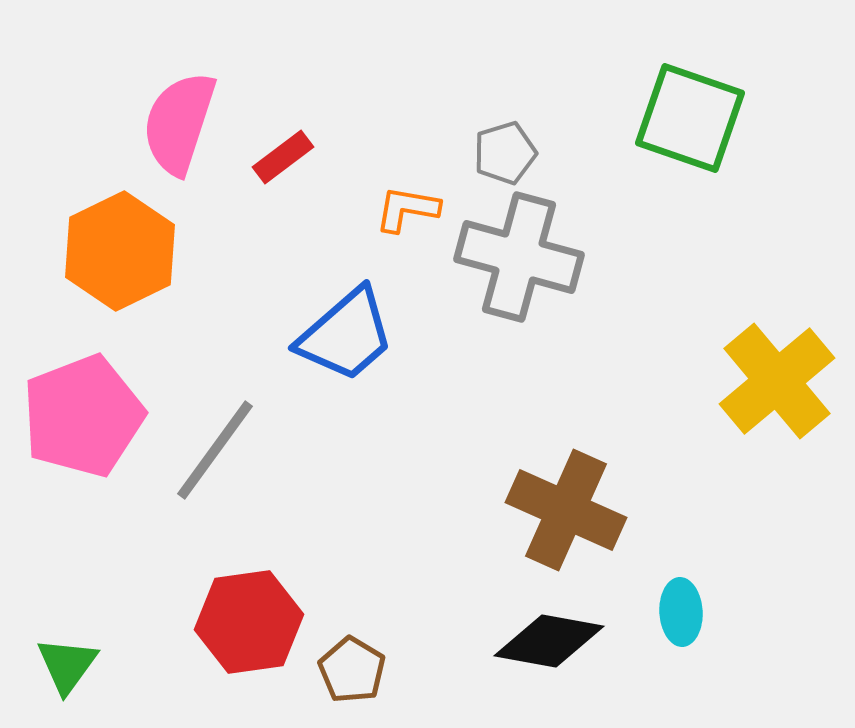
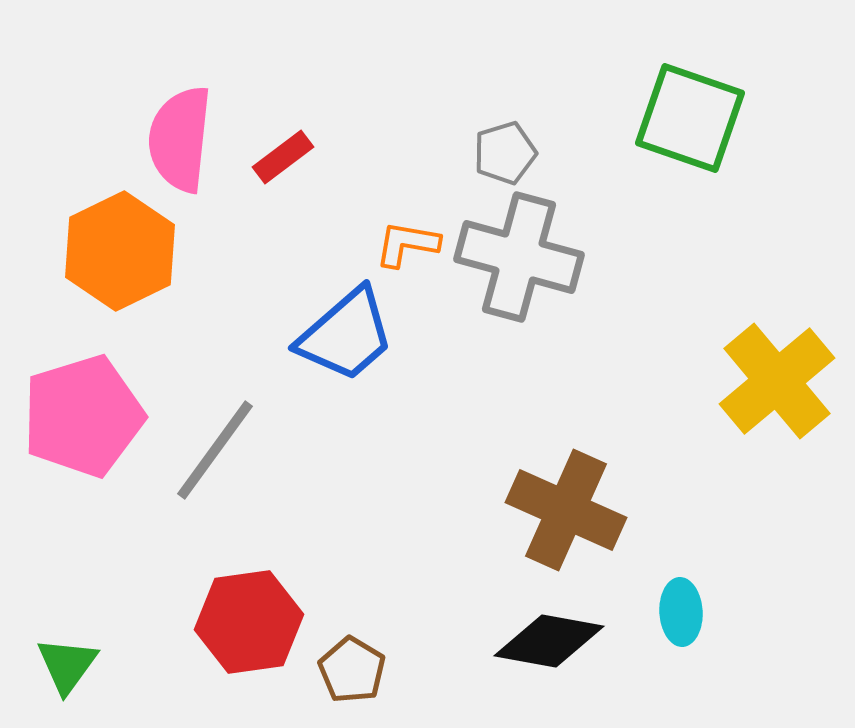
pink semicircle: moved 1 px right, 16 px down; rotated 12 degrees counterclockwise
orange L-shape: moved 35 px down
pink pentagon: rotated 4 degrees clockwise
